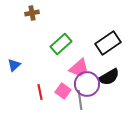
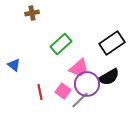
black rectangle: moved 4 px right
blue triangle: rotated 40 degrees counterclockwise
gray line: rotated 54 degrees clockwise
